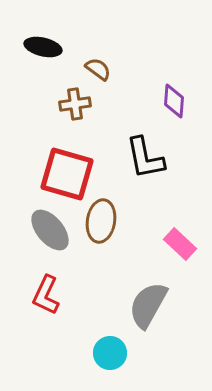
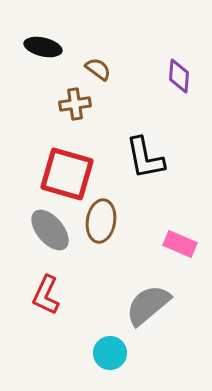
purple diamond: moved 5 px right, 25 px up
pink rectangle: rotated 20 degrees counterclockwise
gray semicircle: rotated 21 degrees clockwise
